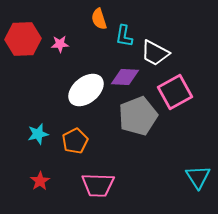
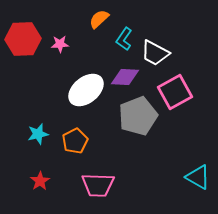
orange semicircle: rotated 65 degrees clockwise
cyan L-shape: moved 3 px down; rotated 25 degrees clockwise
cyan triangle: rotated 28 degrees counterclockwise
